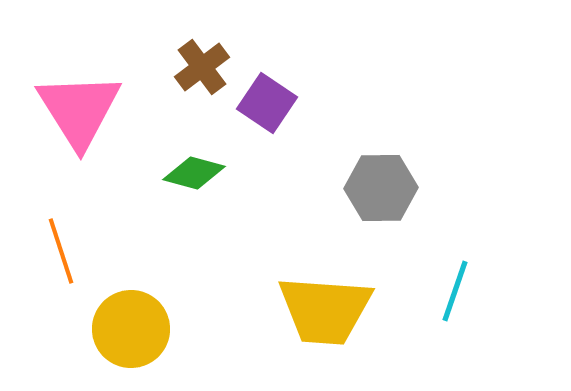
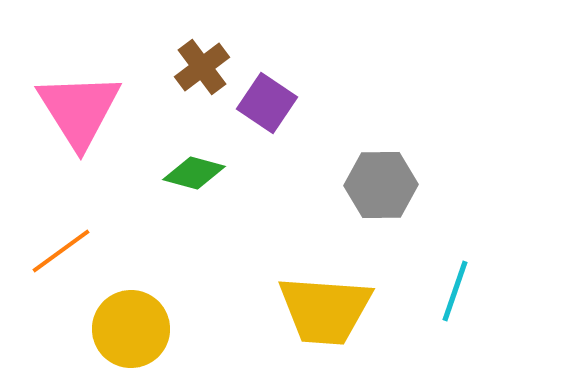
gray hexagon: moved 3 px up
orange line: rotated 72 degrees clockwise
